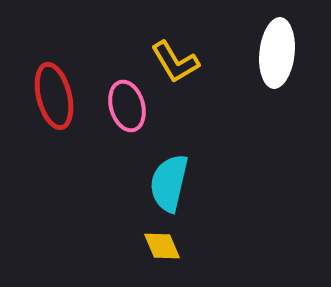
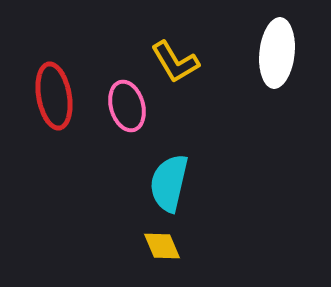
red ellipse: rotated 4 degrees clockwise
